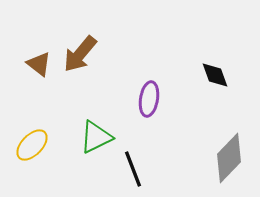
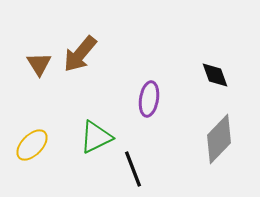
brown triangle: rotated 20 degrees clockwise
gray diamond: moved 10 px left, 19 px up
